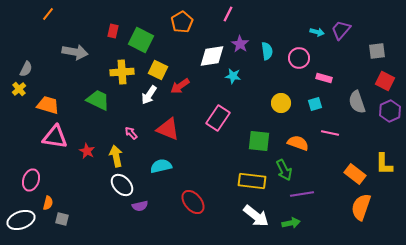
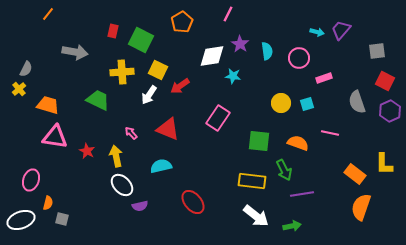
pink rectangle at (324, 78): rotated 35 degrees counterclockwise
cyan square at (315, 104): moved 8 px left
green arrow at (291, 223): moved 1 px right, 3 px down
